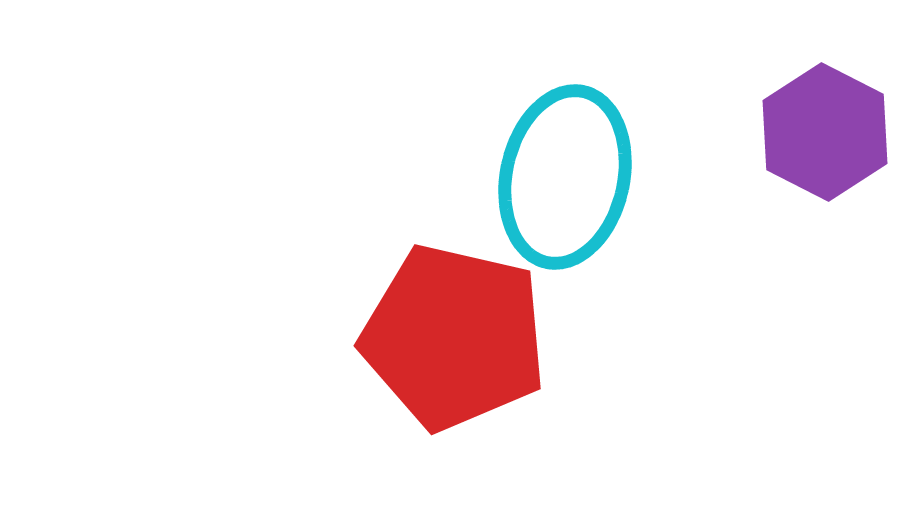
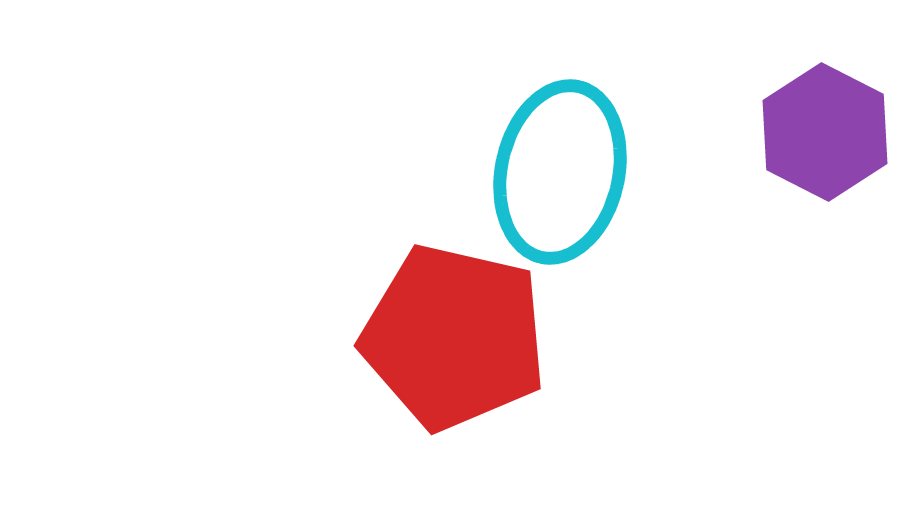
cyan ellipse: moved 5 px left, 5 px up
